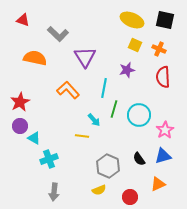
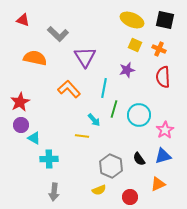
orange L-shape: moved 1 px right, 1 px up
purple circle: moved 1 px right, 1 px up
cyan cross: rotated 18 degrees clockwise
gray hexagon: moved 3 px right
